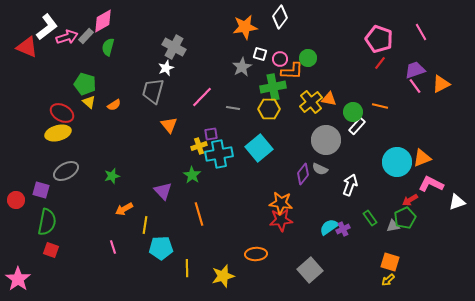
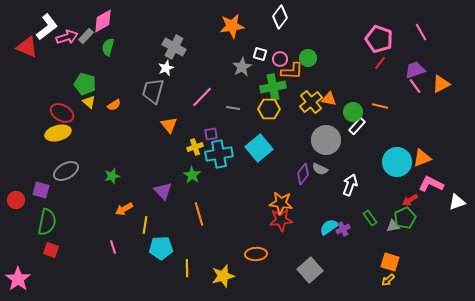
orange star at (245, 27): moved 13 px left, 1 px up
yellow cross at (199, 146): moved 4 px left, 1 px down
